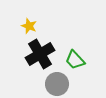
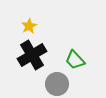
yellow star: rotated 21 degrees clockwise
black cross: moved 8 px left, 1 px down
